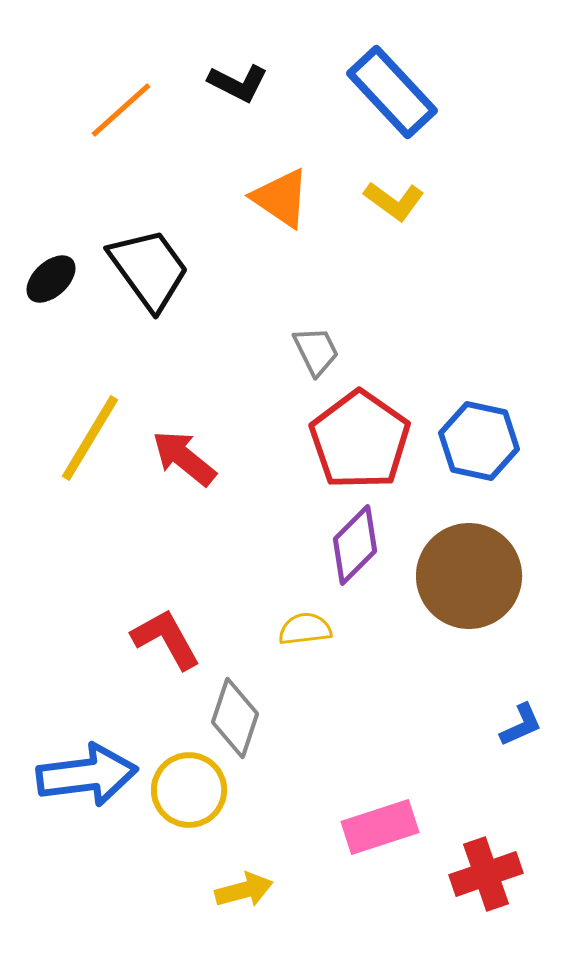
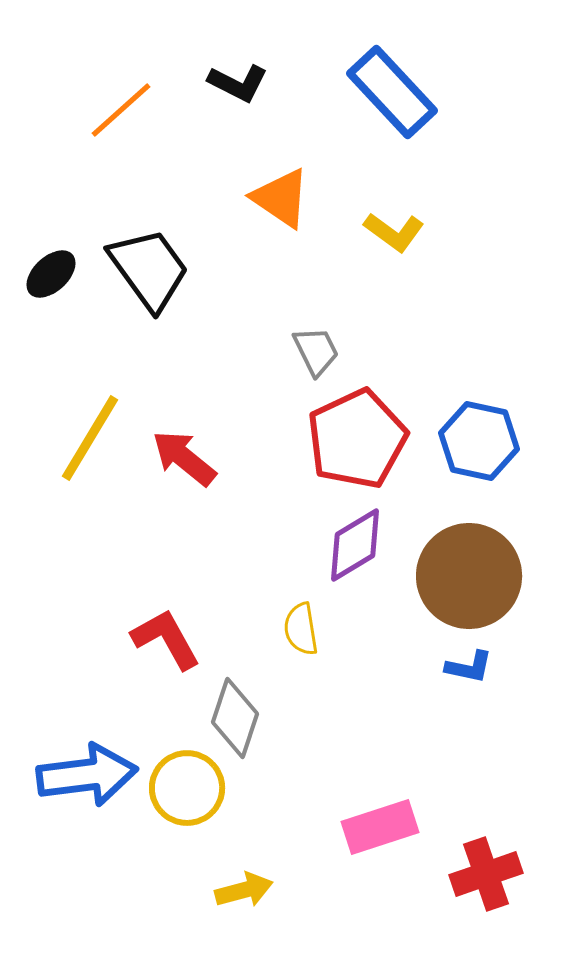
yellow L-shape: moved 31 px down
black ellipse: moved 5 px up
red pentagon: moved 3 px left, 1 px up; rotated 12 degrees clockwise
purple diamond: rotated 14 degrees clockwise
yellow semicircle: moved 4 px left; rotated 92 degrees counterclockwise
blue L-shape: moved 52 px left, 58 px up; rotated 36 degrees clockwise
yellow circle: moved 2 px left, 2 px up
